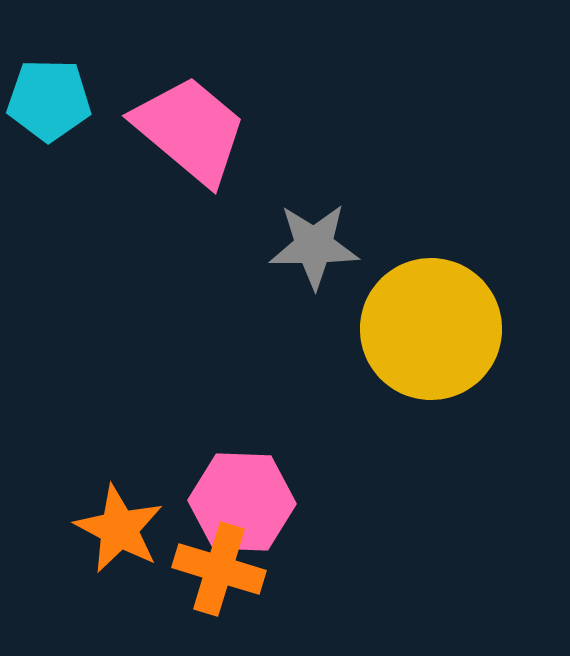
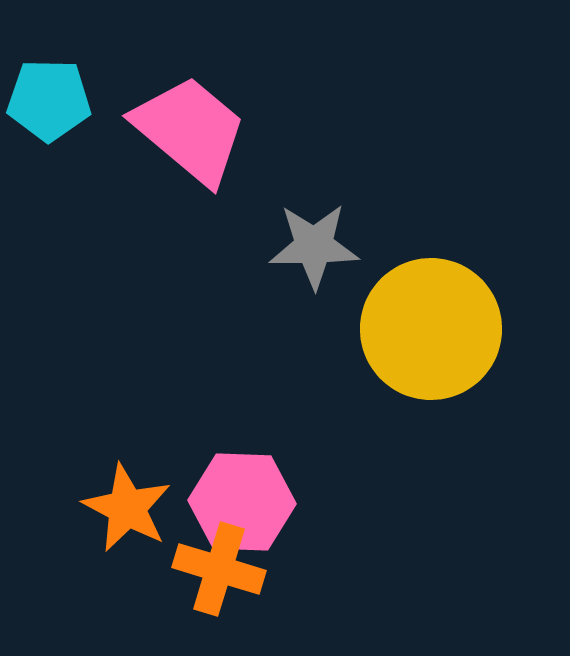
orange star: moved 8 px right, 21 px up
